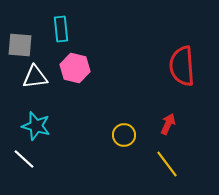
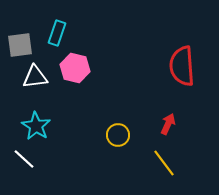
cyan rectangle: moved 4 px left, 4 px down; rotated 25 degrees clockwise
gray square: rotated 12 degrees counterclockwise
cyan star: rotated 16 degrees clockwise
yellow circle: moved 6 px left
yellow line: moved 3 px left, 1 px up
